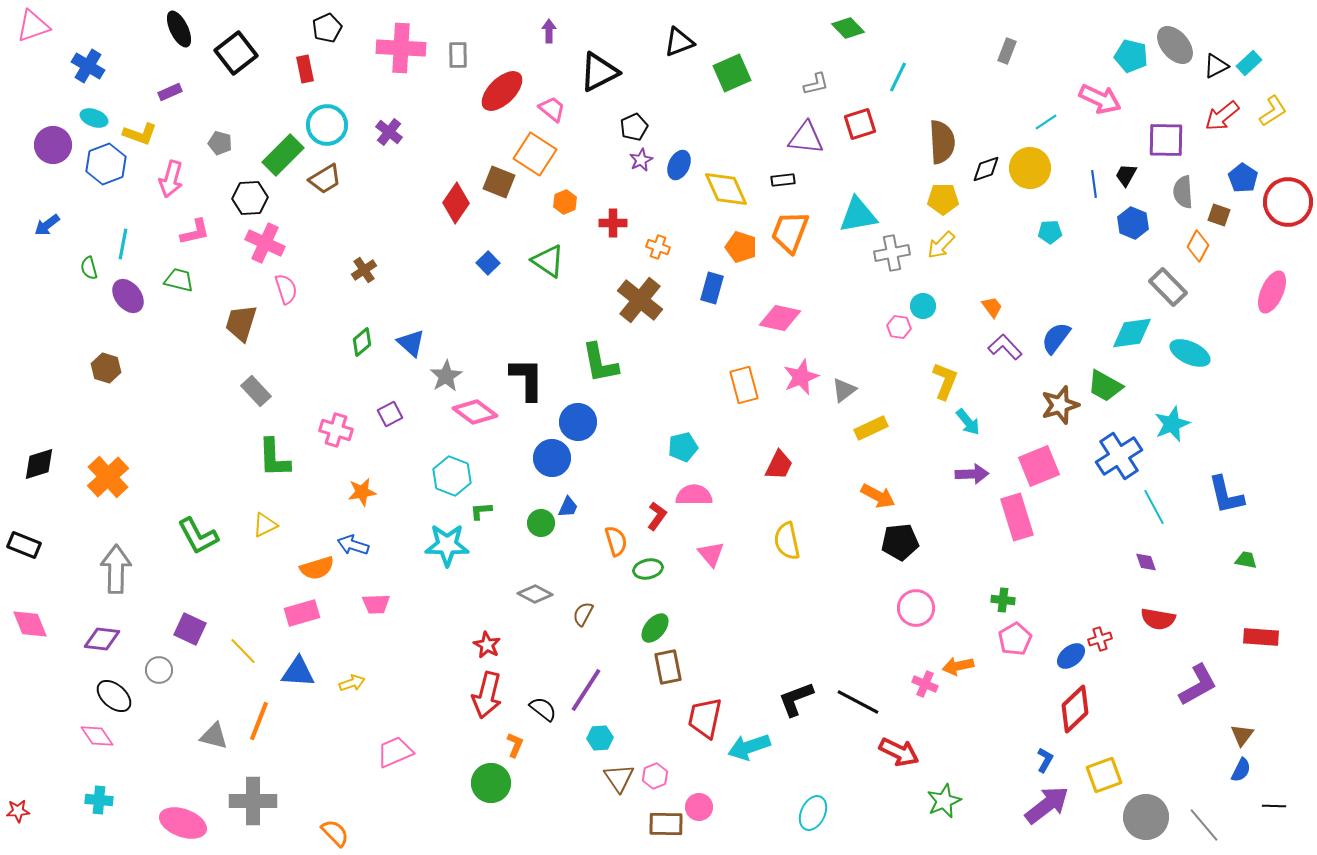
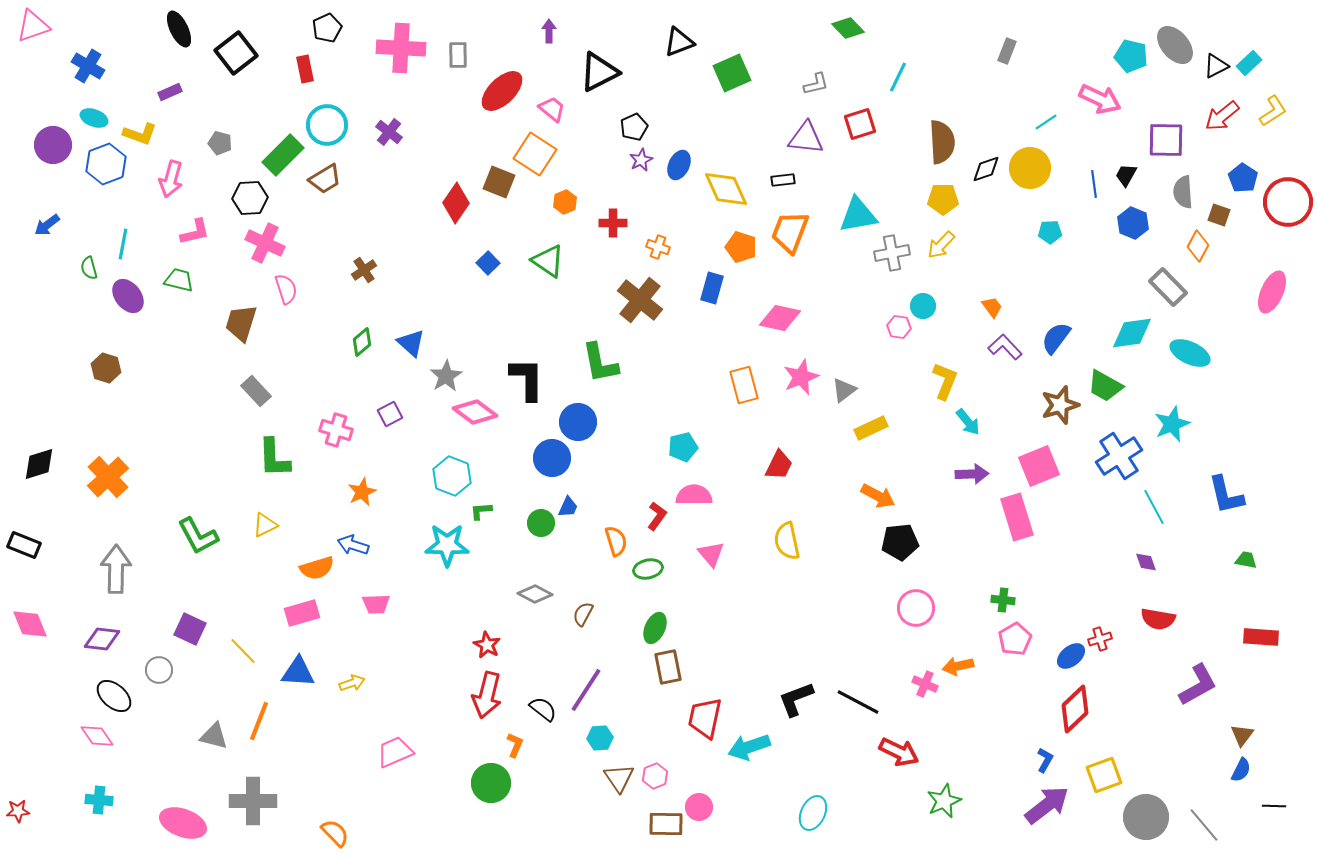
orange star at (362, 492): rotated 16 degrees counterclockwise
green ellipse at (655, 628): rotated 16 degrees counterclockwise
